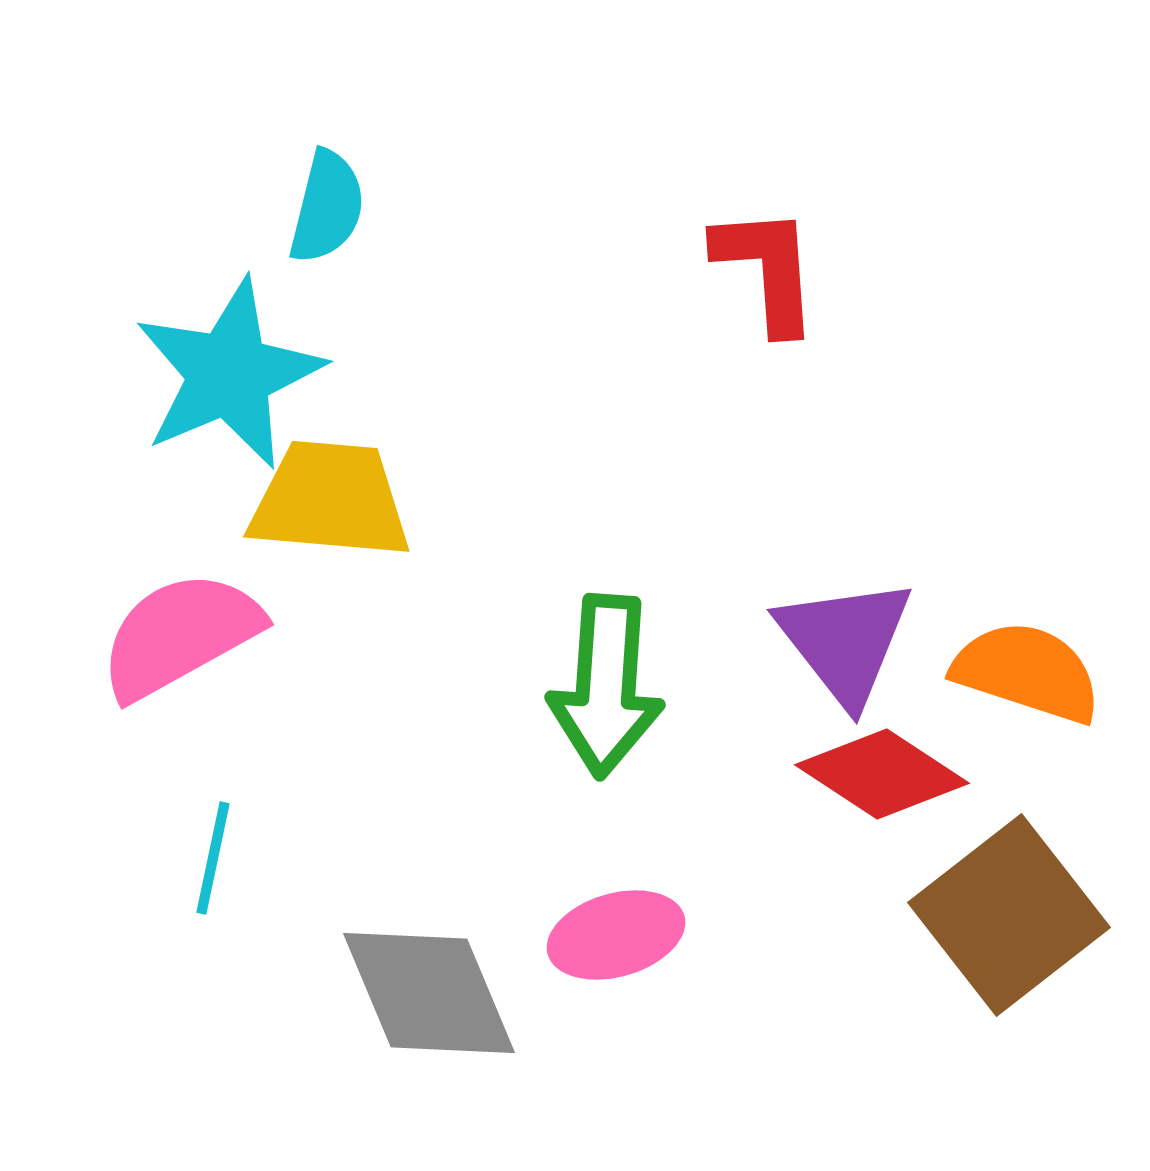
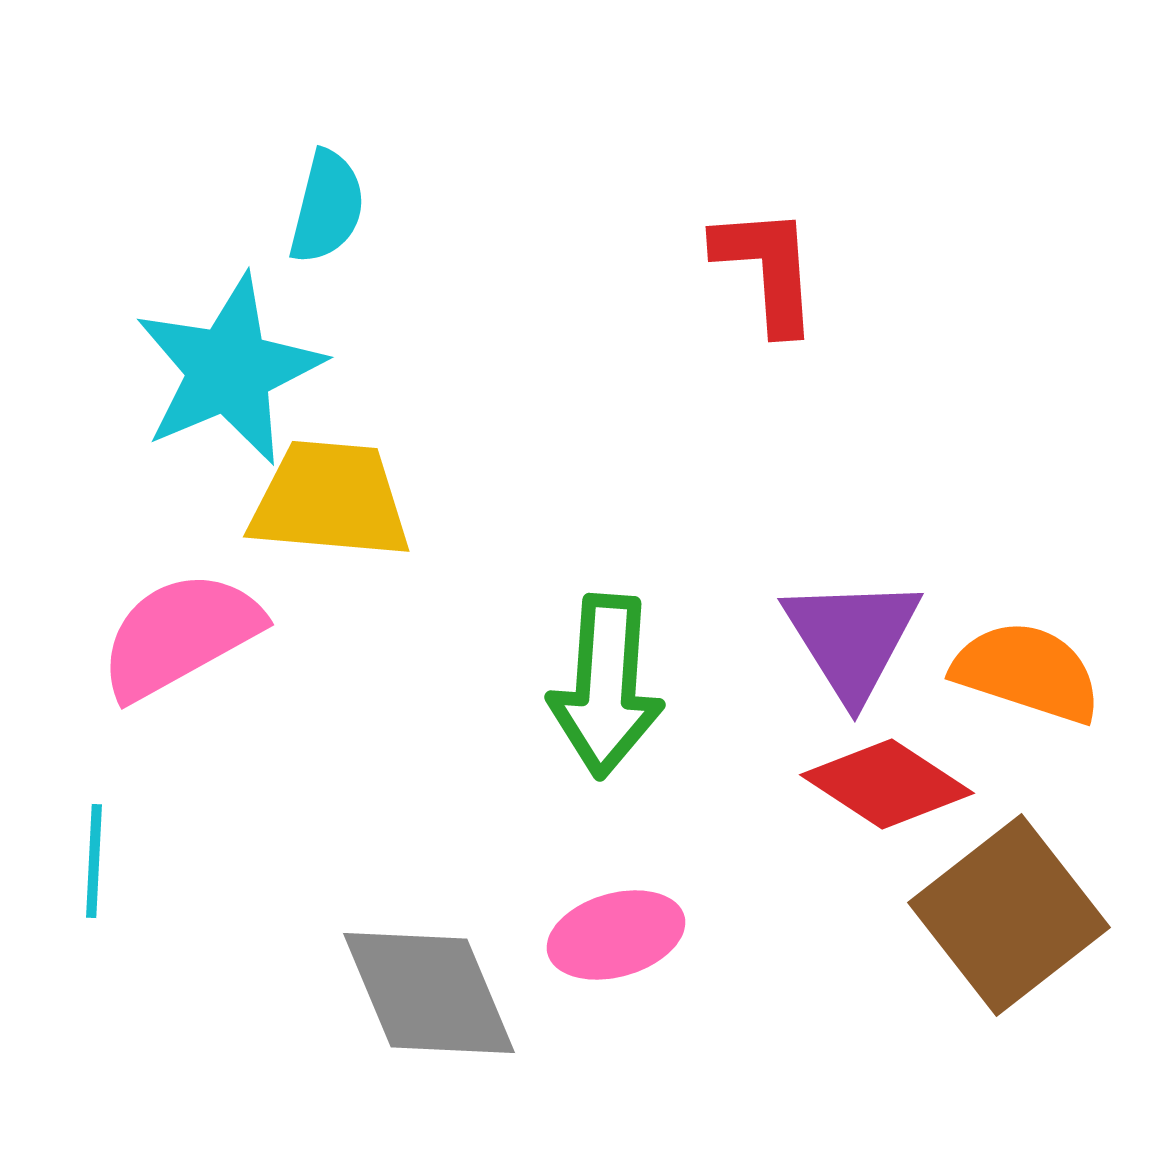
cyan star: moved 4 px up
purple triangle: moved 7 px right, 3 px up; rotated 6 degrees clockwise
red diamond: moved 5 px right, 10 px down
cyan line: moved 119 px left, 3 px down; rotated 9 degrees counterclockwise
